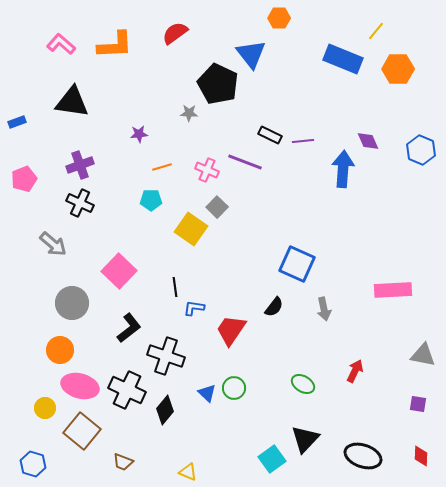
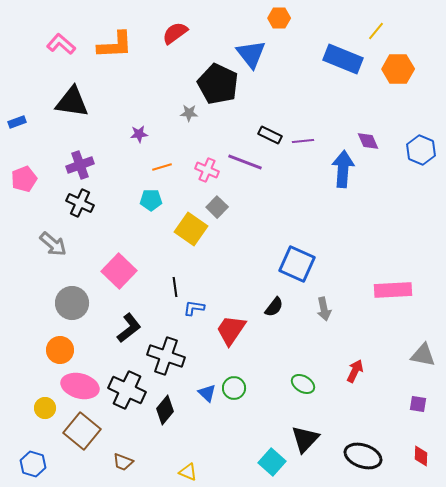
cyan square at (272, 459): moved 3 px down; rotated 12 degrees counterclockwise
